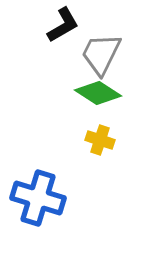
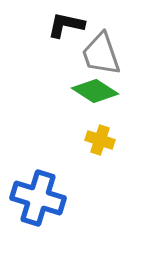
black L-shape: moved 3 px right; rotated 138 degrees counterclockwise
gray trapezoid: rotated 45 degrees counterclockwise
green diamond: moved 3 px left, 2 px up
